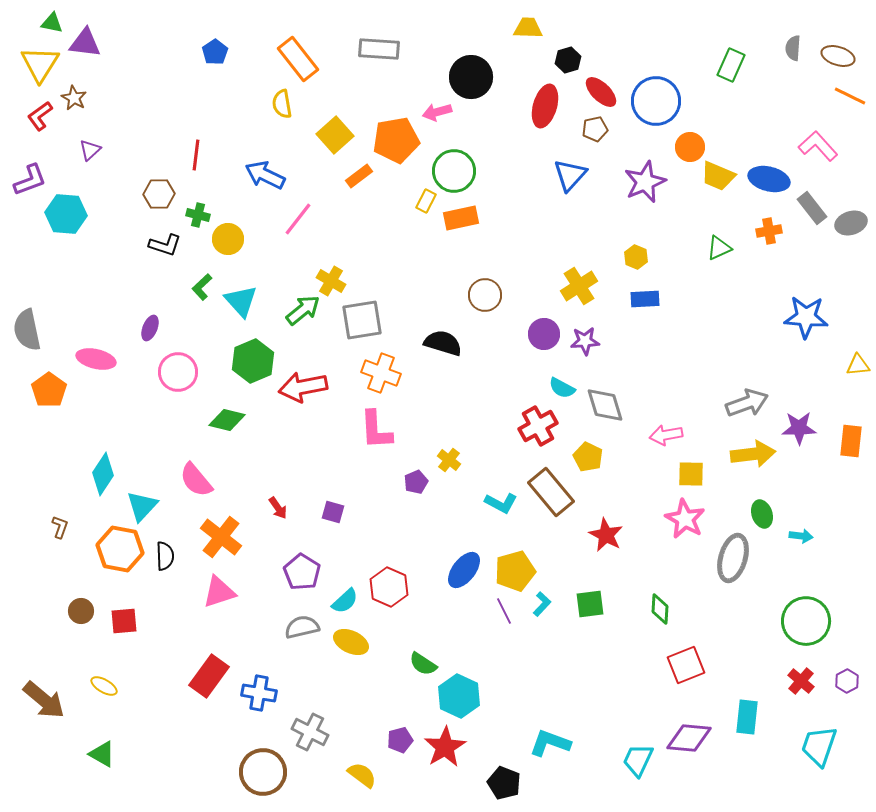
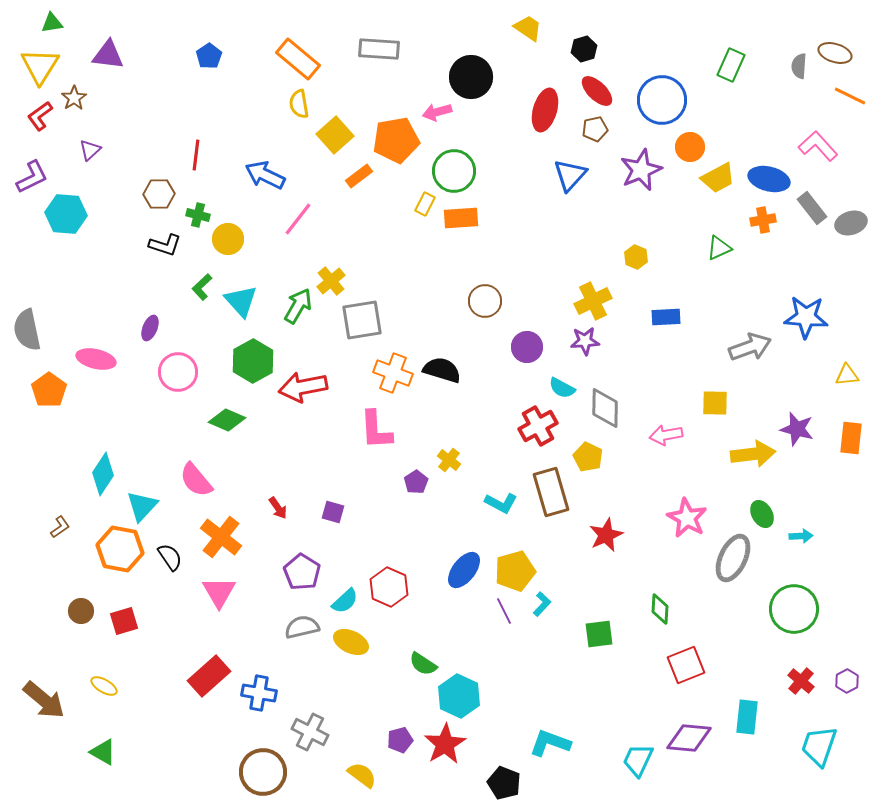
green triangle at (52, 23): rotated 20 degrees counterclockwise
yellow trapezoid at (528, 28): rotated 32 degrees clockwise
purple triangle at (85, 43): moved 23 px right, 12 px down
gray semicircle at (793, 48): moved 6 px right, 18 px down
blue pentagon at (215, 52): moved 6 px left, 4 px down
brown ellipse at (838, 56): moved 3 px left, 3 px up
orange rectangle at (298, 59): rotated 12 degrees counterclockwise
black hexagon at (568, 60): moved 16 px right, 11 px up
yellow triangle at (40, 64): moved 2 px down
red ellipse at (601, 92): moved 4 px left, 1 px up
brown star at (74, 98): rotated 10 degrees clockwise
blue circle at (656, 101): moved 6 px right, 1 px up
yellow semicircle at (282, 104): moved 17 px right
red ellipse at (545, 106): moved 4 px down
yellow trapezoid at (718, 176): moved 2 px down; rotated 51 degrees counterclockwise
purple L-shape at (30, 180): moved 2 px right, 3 px up; rotated 6 degrees counterclockwise
purple star at (645, 182): moved 4 px left, 12 px up
yellow rectangle at (426, 201): moved 1 px left, 3 px down
orange rectangle at (461, 218): rotated 8 degrees clockwise
orange cross at (769, 231): moved 6 px left, 11 px up
yellow cross at (331, 281): rotated 20 degrees clockwise
yellow cross at (579, 286): moved 14 px right, 15 px down; rotated 6 degrees clockwise
brown circle at (485, 295): moved 6 px down
blue rectangle at (645, 299): moved 21 px right, 18 px down
green arrow at (303, 310): moved 5 px left, 4 px up; rotated 21 degrees counterclockwise
purple circle at (544, 334): moved 17 px left, 13 px down
black semicircle at (443, 343): moved 1 px left, 27 px down
green hexagon at (253, 361): rotated 6 degrees counterclockwise
yellow triangle at (858, 365): moved 11 px left, 10 px down
orange cross at (381, 373): moved 12 px right
gray arrow at (747, 403): moved 3 px right, 56 px up
gray diamond at (605, 405): moved 3 px down; rotated 18 degrees clockwise
green diamond at (227, 420): rotated 9 degrees clockwise
purple star at (799, 428): moved 2 px left, 1 px down; rotated 16 degrees clockwise
orange rectangle at (851, 441): moved 3 px up
yellow square at (691, 474): moved 24 px right, 71 px up
purple pentagon at (416, 482): rotated 10 degrees counterclockwise
brown rectangle at (551, 492): rotated 24 degrees clockwise
green ellipse at (762, 514): rotated 12 degrees counterclockwise
pink star at (685, 519): moved 2 px right, 1 px up
brown L-shape at (60, 527): rotated 35 degrees clockwise
red star at (606, 535): rotated 20 degrees clockwise
cyan arrow at (801, 536): rotated 10 degrees counterclockwise
black semicircle at (165, 556): moved 5 px right, 1 px down; rotated 32 degrees counterclockwise
gray ellipse at (733, 558): rotated 9 degrees clockwise
pink triangle at (219, 592): rotated 42 degrees counterclockwise
green square at (590, 604): moved 9 px right, 30 px down
red square at (124, 621): rotated 12 degrees counterclockwise
green circle at (806, 621): moved 12 px left, 12 px up
red rectangle at (209, 676): rotated 12 degrees clockwise
red star at (445, 747): moved 3 px up
green triangle at (102, 754): moved 1 px right, 2 px up
